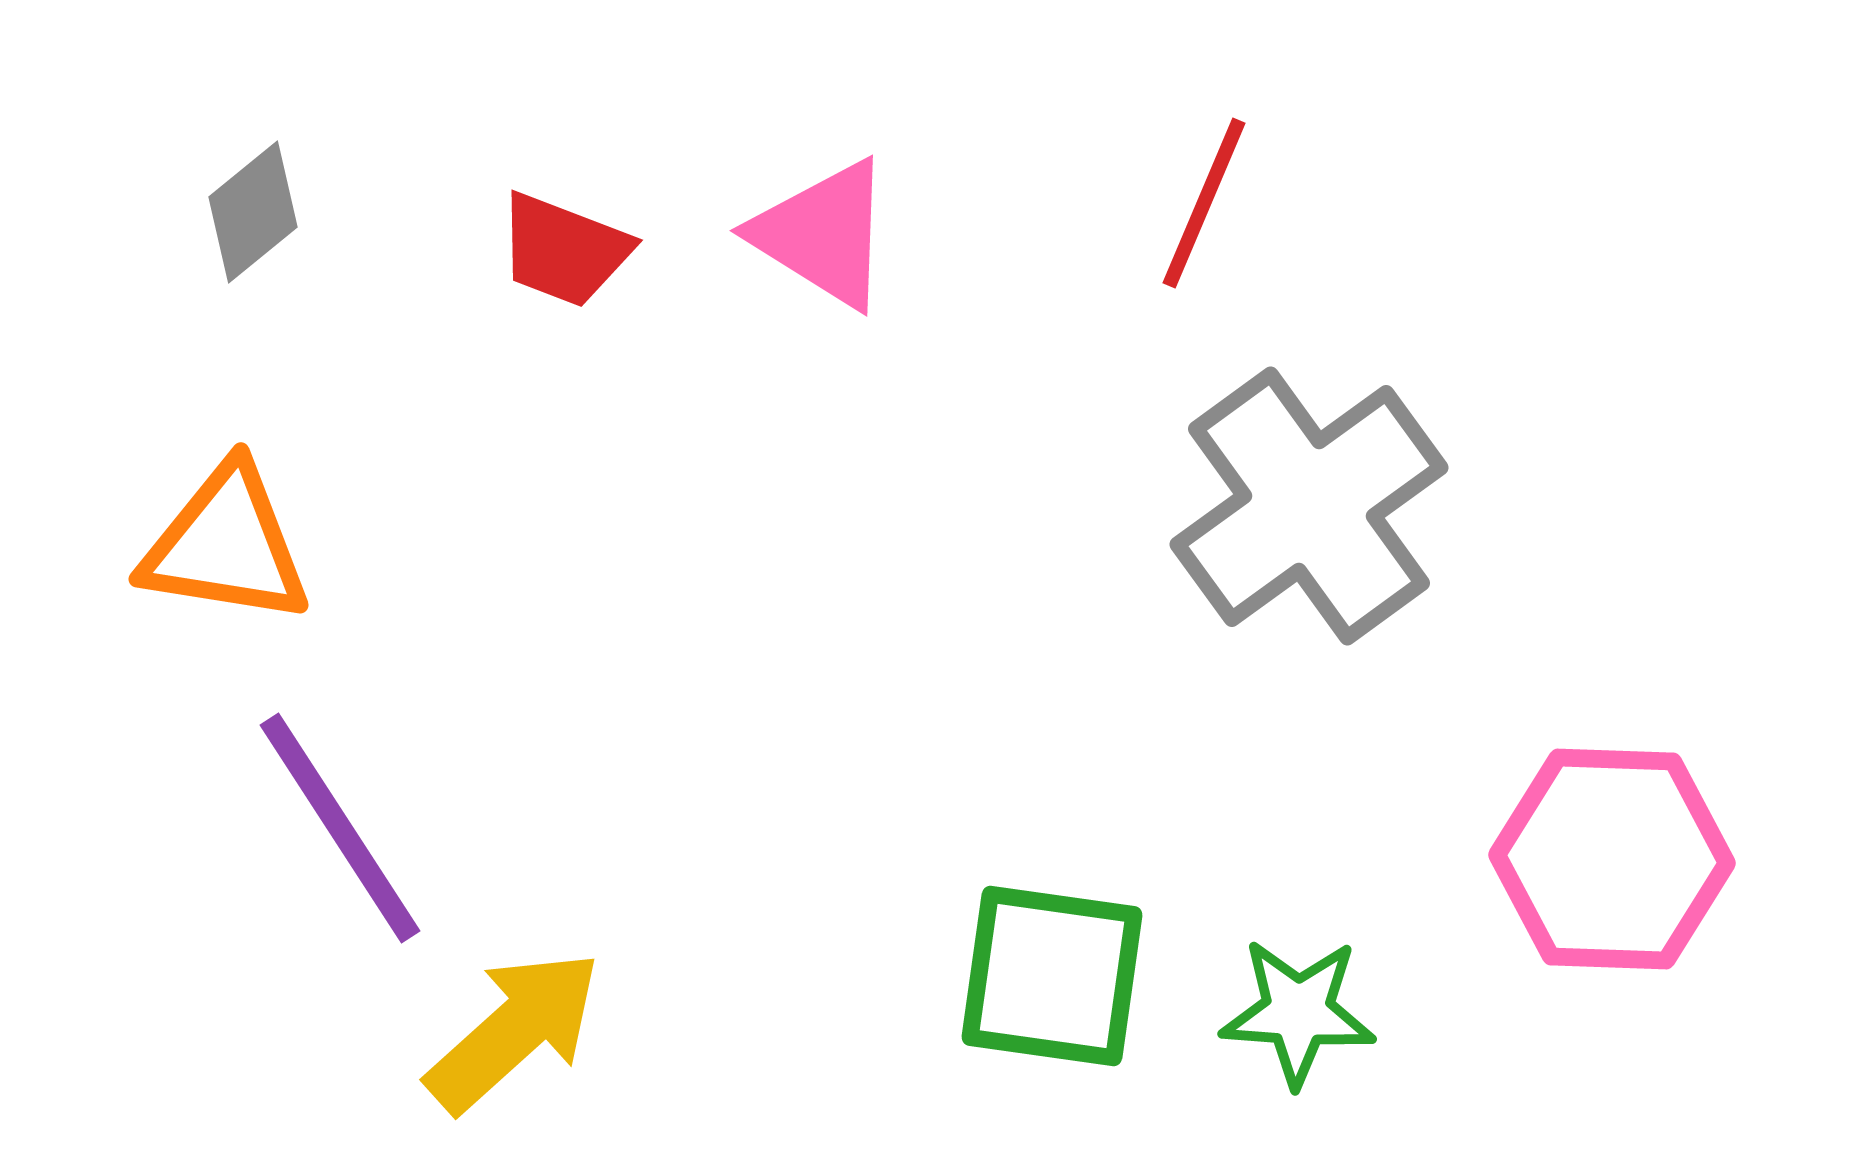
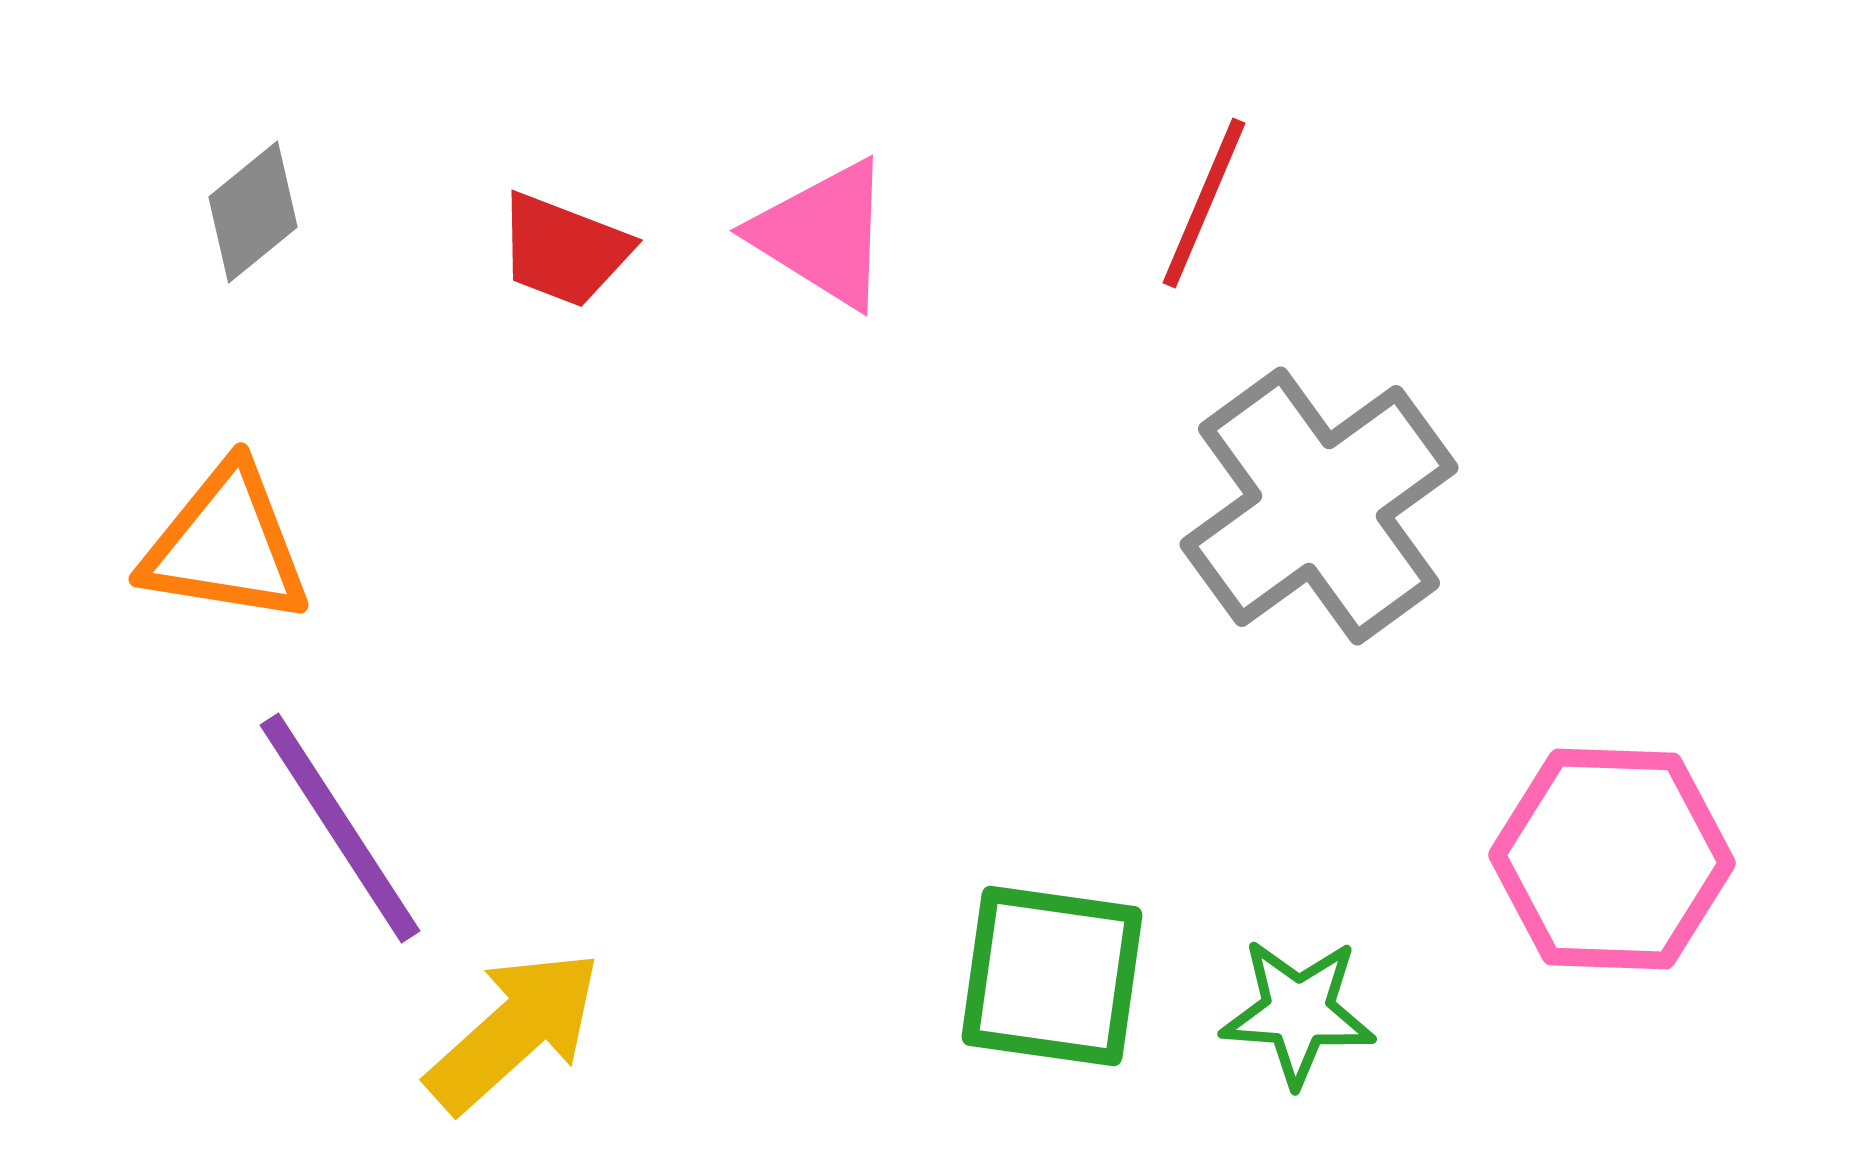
gray cross: moved 10 px right
